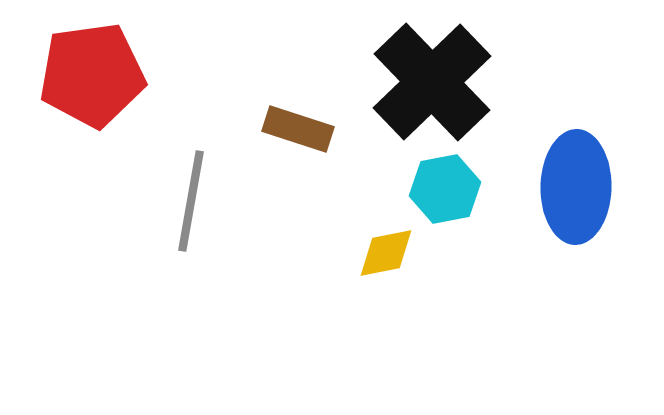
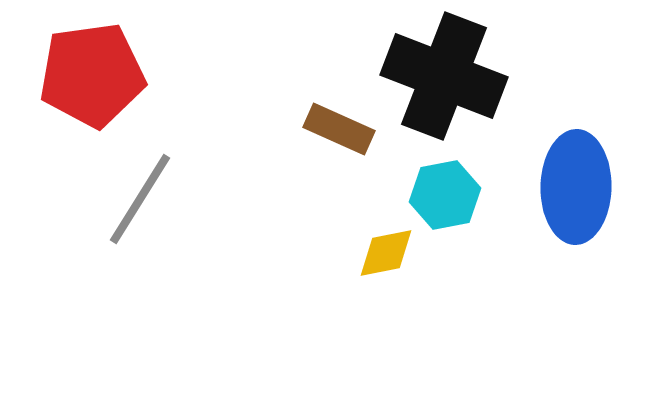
black cross: moved 12 px right, 6 px up; rotated 25 degrees counterclockwise
brown rectangle: moved 41 px right; rotated 6 degrees clockwise
cyan hexagon: moved 6 px down
gray line: moved 51 px left, 2 px up; rotated 22 degrees clockwise
